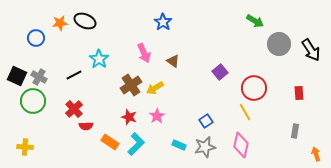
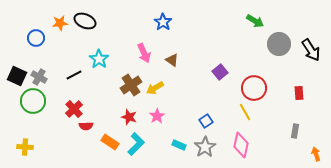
brown triangle: moved 1 px left, 1 px up
gray star: rotated 20 degrees counterclockwise
